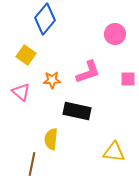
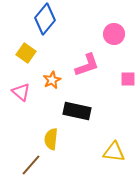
pink circle: moved 1 px left
yellow square: moved 2 px up
pink L-shape: moved 1 px left, 7 px up
orange star: rotated 24 degrees counterclockwise
brown line: moved 1 px left, 1 px down; rotated 30 degrees clockwise
